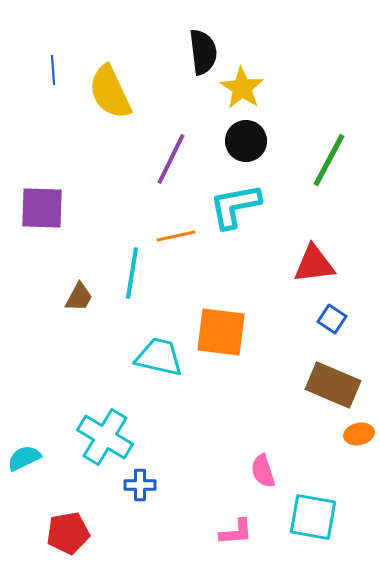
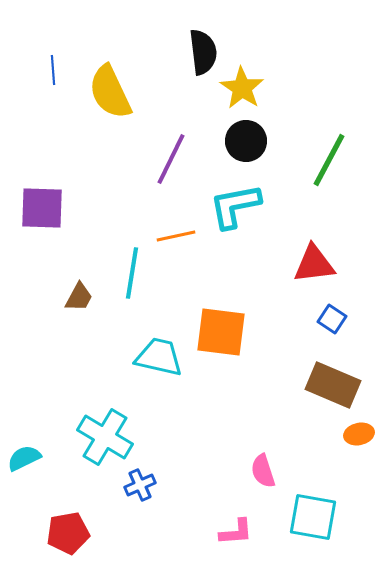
blue cross: rotated 24 degrees counterclockwise
